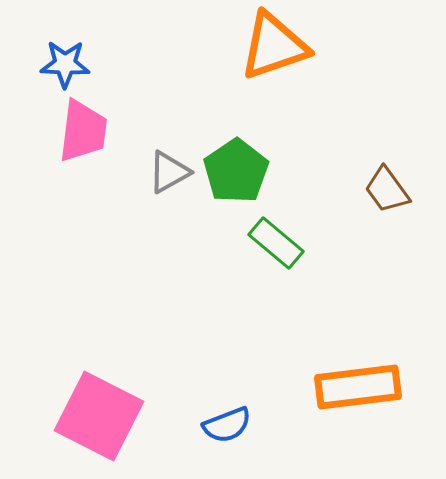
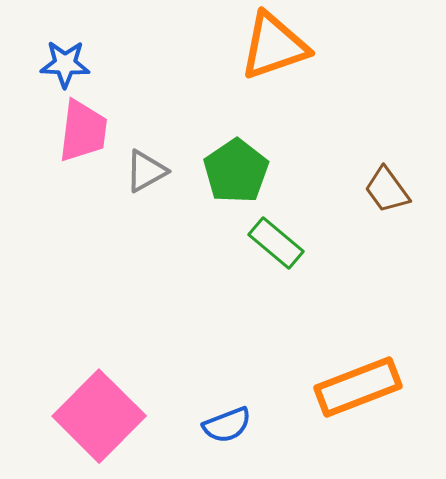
gray triangle: moved 23 px left, 1 px up
orange rectangle: rotated 14 degrees counterclockwise
pink square: rotated 18 degrees clockwise
